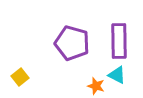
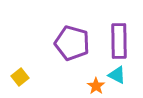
orange star: rotated 18 degrees clockwise
